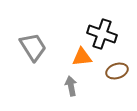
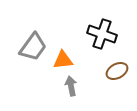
gray trapezoid: rotated 68 degrees clockwise
orange triangle: moved 19 px left, 3 px down
brown ellipse: rotated 10 degrees counterclockwise
